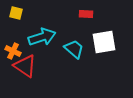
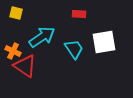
red rectangle: moved 7 px left
cyan arrow: rotated 16 degrees counterclockwise
cyan trapezoid: rotated 15 degrees clockwise
